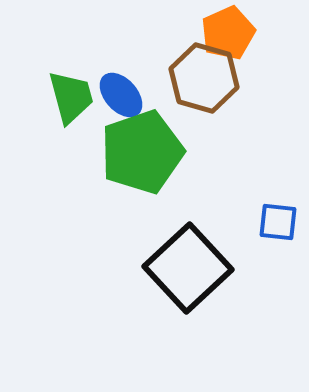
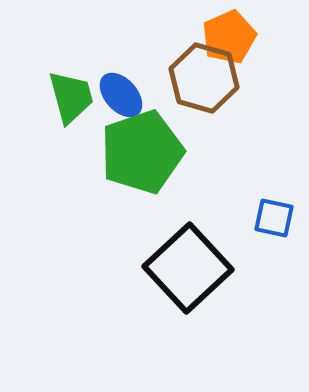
orange pentagon: moved 1 px right, 4 px down
blue square: moved 4 px left, 4 px up; rotated 6 degrees clockwise
